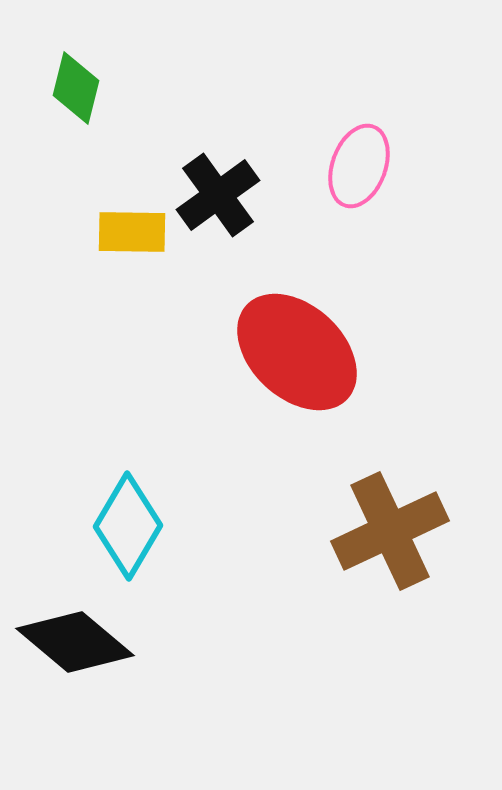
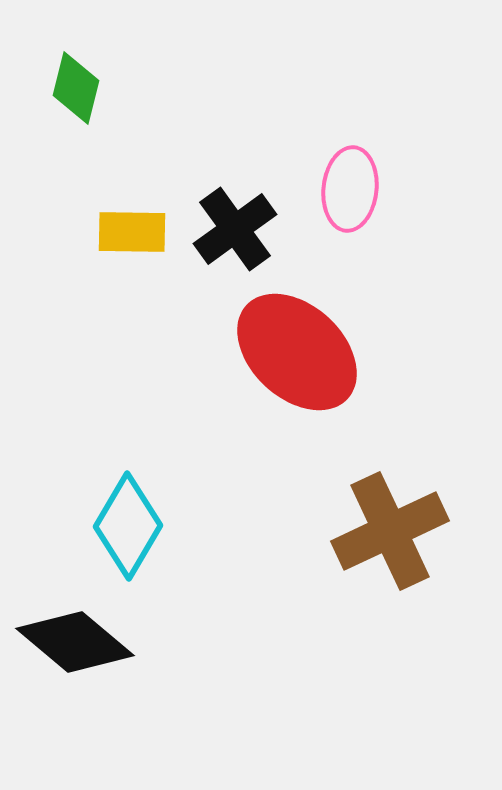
pink ellipse: moved 9 px left, 23 px down; rotated 14 degrees counterclockwise
black cross: moved 17 px right, 34 px down
